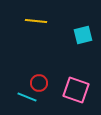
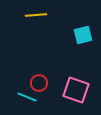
yellow line: moved 6 px up; rotated 10 degrees counterclockwise
